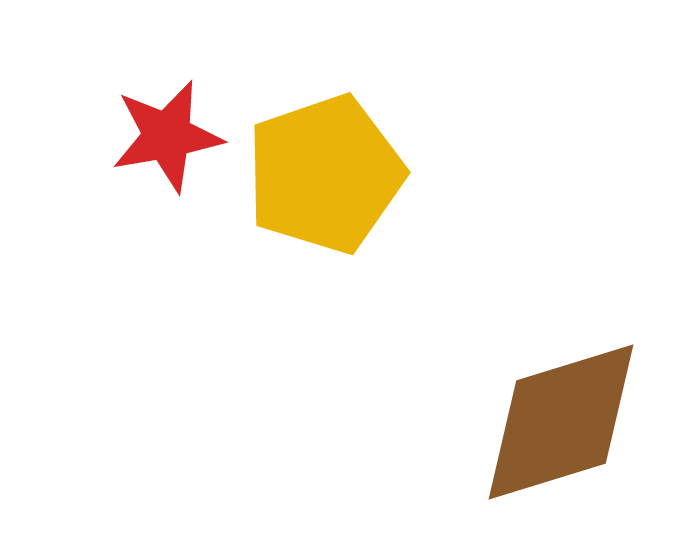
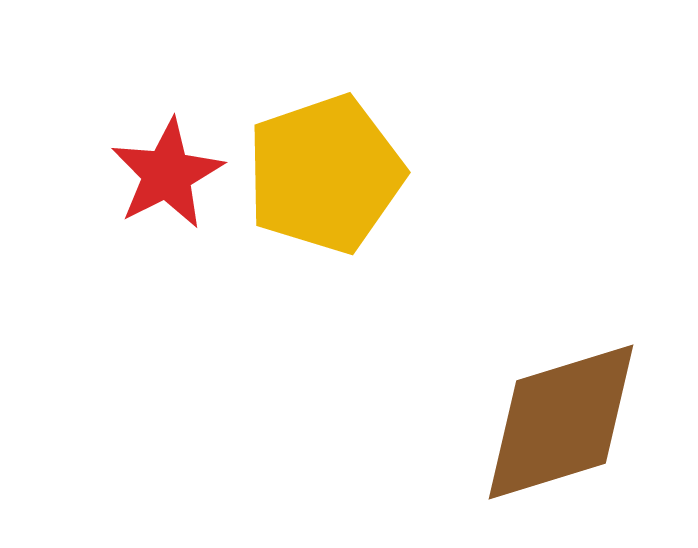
red star: moved 38 px down; rotated 17 degrees counterclockwise
